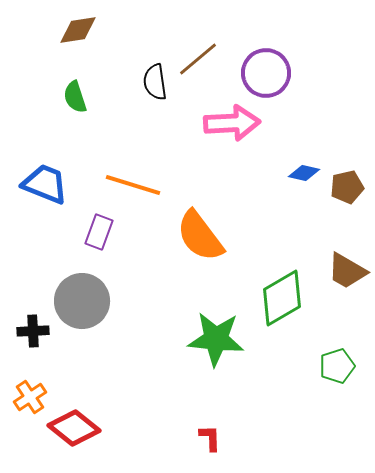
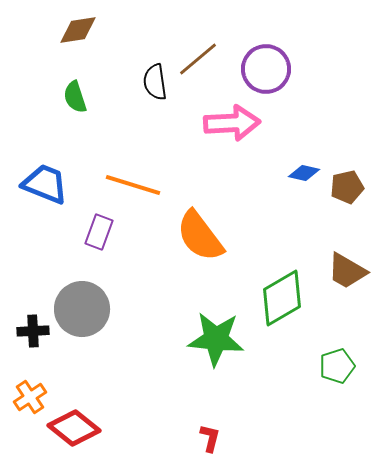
purple circle: moved 4 px up
gray circle: moved 8 px down
red L-shape: rotated 16 degrees clockwise
